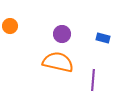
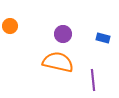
purple circle: moved 1 px right
purple line: rotated 10 degrees counterclockwise
